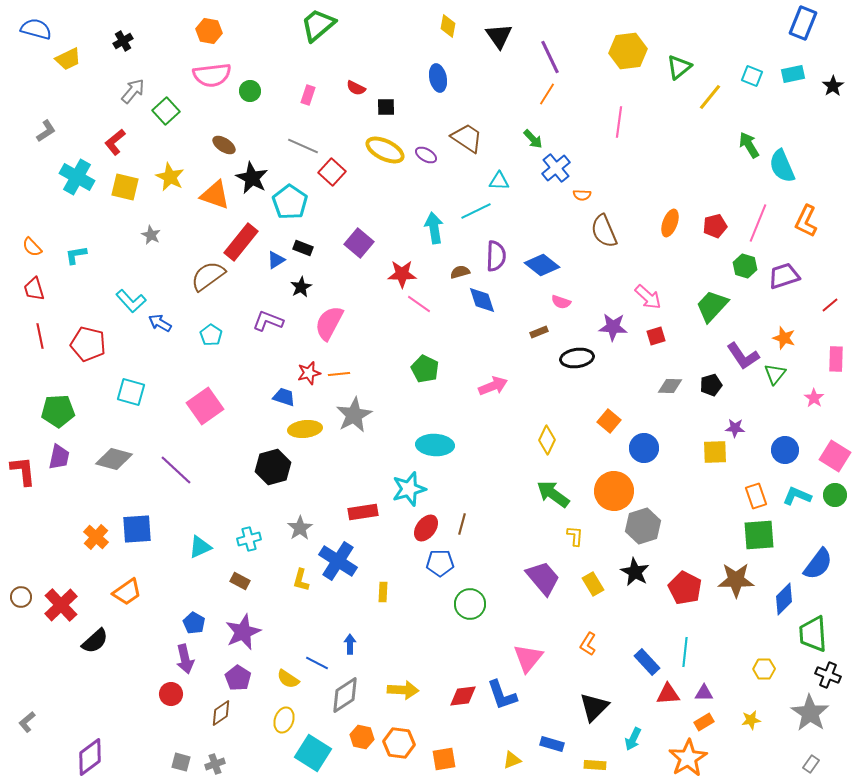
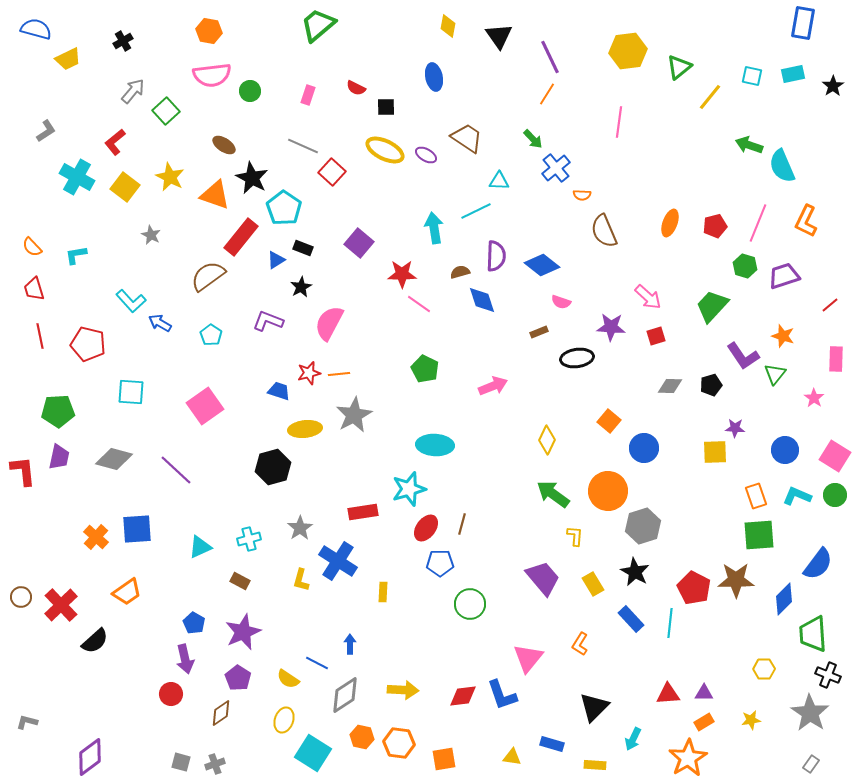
blue rectangle at (803, 23): rotated 12 degrees counterclockwise
cyan square at (752, 76): rotated 10 degrees counterclockwise
blue ellipse at (438, 78): moved 4 px left, 1 px up
green arrow at (749, 145): rotated 40 degrees counterclockwise
yellow square at (125, 187): rotated 24 degrees clockwise
cyan pentagon at (290, 202): moved 6 px left, 6 px down
red rectangle at (241, 242): moved 5 px up
purple star at (613, 327): moved 2 px left
orange star at (784, 338): moved 1 px left, 2 px up
cyan square at (131, 392): rotated 12 degrees counterclockwise
blue trapezoid at (284, 397): moved 5 px left, 6 px up
orange circle at (614, 491): moved 6 px left
red pentagon at (685, 588): moved 9 px right
orange L-shape at (588, 644): moved 8 px left
cyan line at (685, 652): moved 15 px left, 29 px up
blue rectangle at (647, 662): moved 16 px left, 43 px up
gray L-shape at (27, 722): rotated 55 degrees clockwise
yellow triangle at (512, 760): moved 3 px up; rotated 30 degrees clockwise
